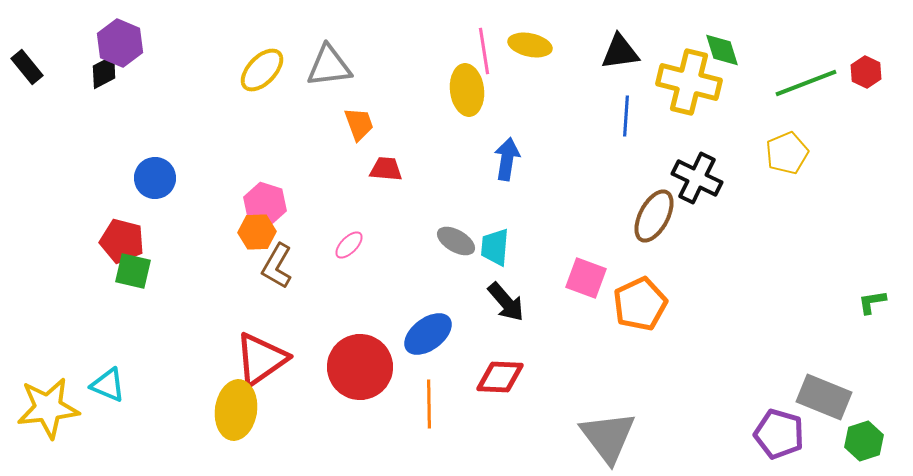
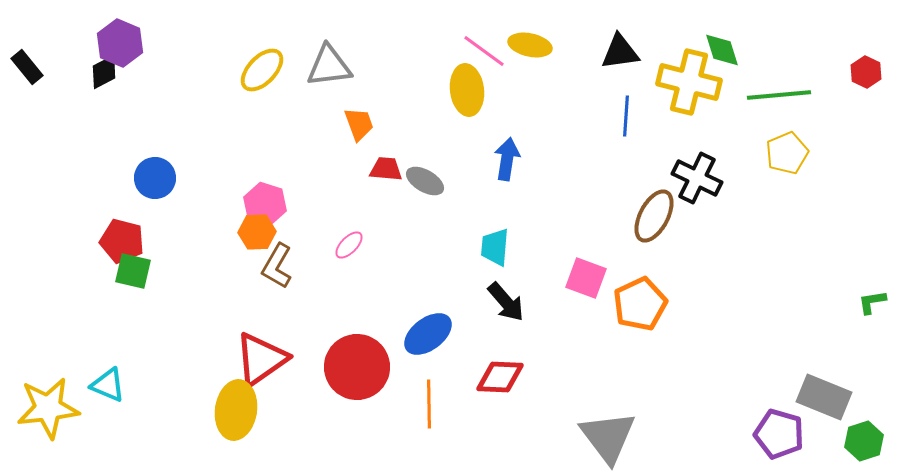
pink line at (484, 51): rotated 45 degrees counterclockwise
green line at (806, 83): moved 27 px left, 12 px down; rotated 16 degrees clockwise
gray ellipse at (456, 241): moved 31 px left, 60 px up
red circle at (360, 367): moved 3 px left
